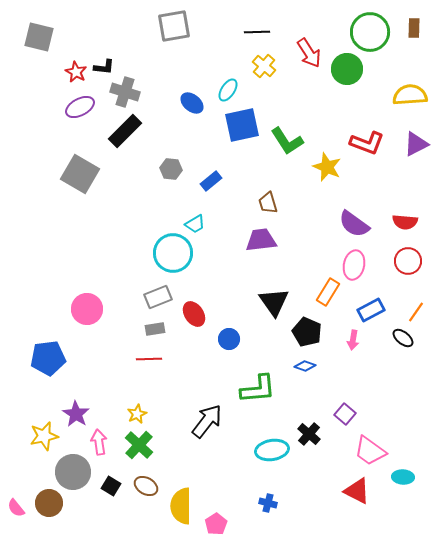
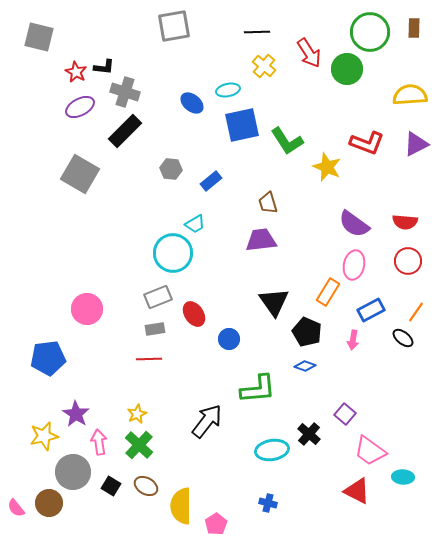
cyan ellipse at (228, 90): rotated 45 degrees clockwise
